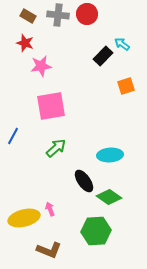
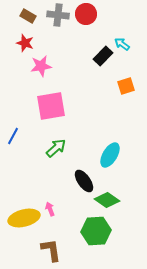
red circle: moved 1 px left
cyan ellipse: rotated 55 degrees counterclockwise
green diamond: moved 2 px left, 3 px down
brown L-shape: moved 2 px right; rotated 120 degrees counterclockwise
